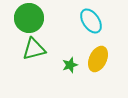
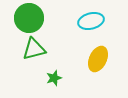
cyan ellipse: rotated 70 degrees counterclockwise
green star: moved 16 px left, 13 px down
